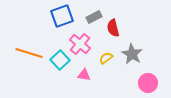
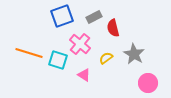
gray star: moved 2 px right
cyan square: moved 2 px left; rotated 30 degrees counterclockwise
pink triangle: rotated 24 degrees clockwise
